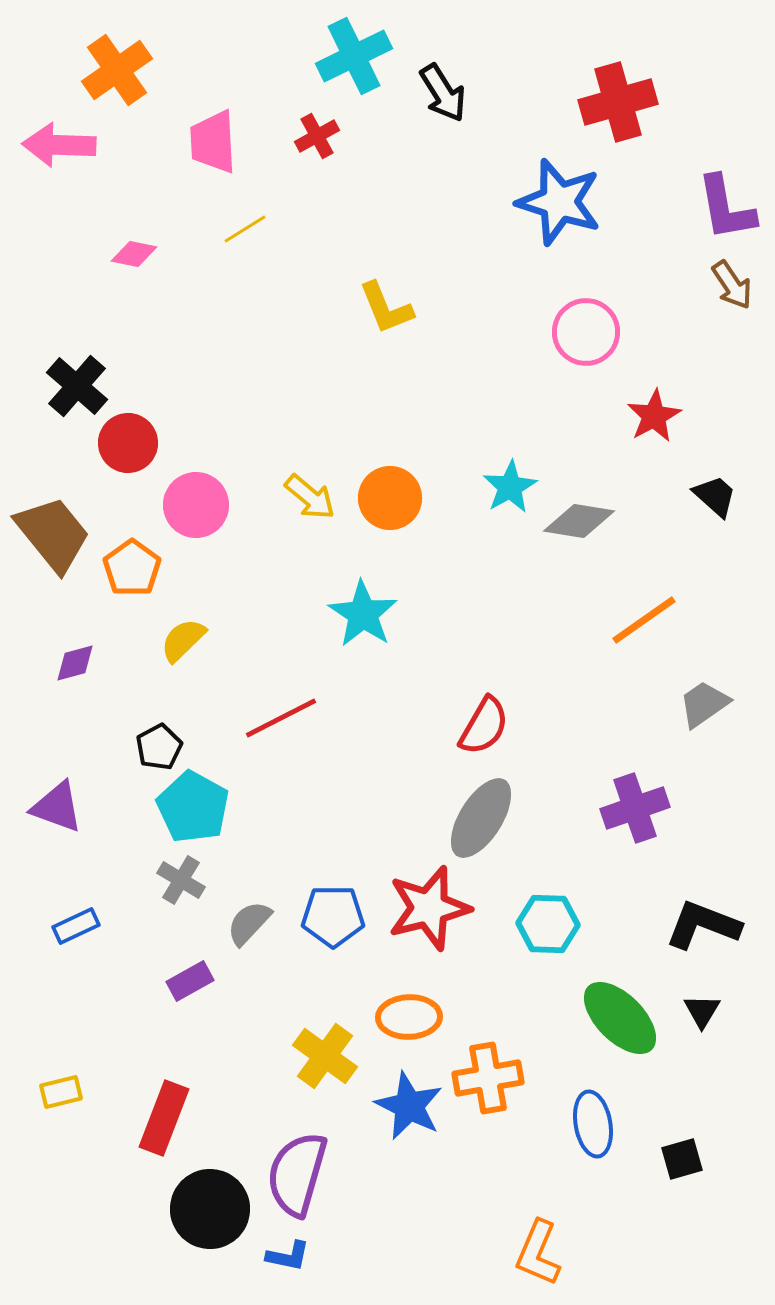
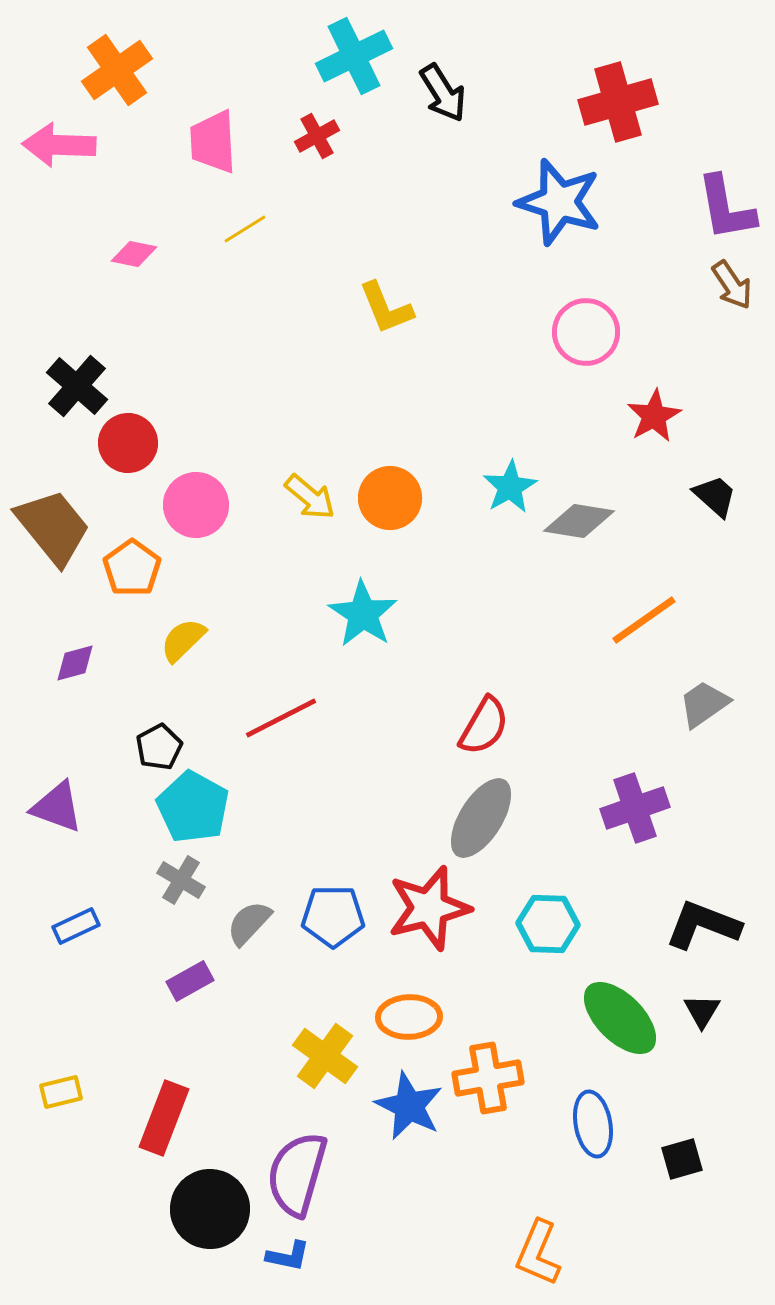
brown trapezoid at (53, 534): moved 7 px up
